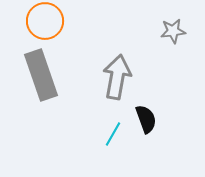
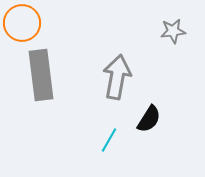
orange circle: moved 23 px left, 2 px down
gray rectangle: rotated 12 degrees clockwise
black semicircle: moved 3 px right; rotated 52 degrees clockwise
cyan line: moved 4 px left, 6 px down
